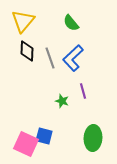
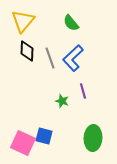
pink square: moved 3 px left, 1 px up
